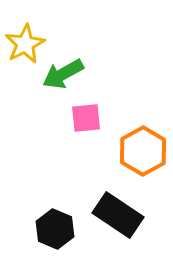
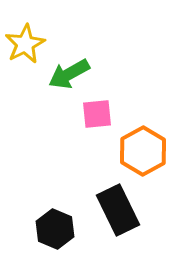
green arrow: moved 6 px right
pink square: moved 11 px right, 4 px up
black rectangle: moved 5 px up; rotated 30 degrees clockwise
